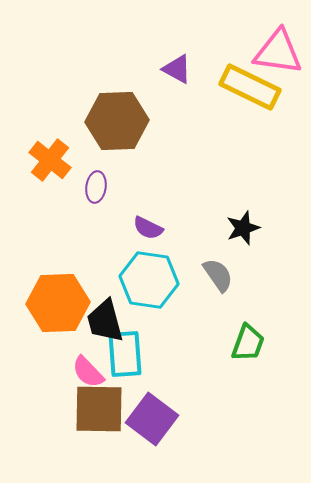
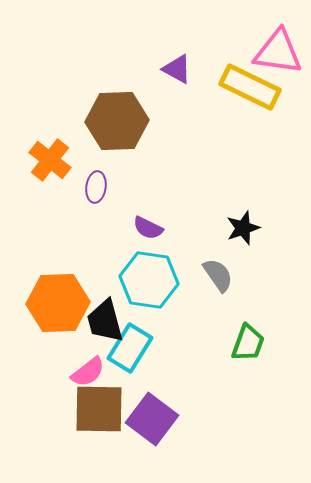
cyan rectangle: moved 5 px right, 6 px up; rotated 36 degrees clockwise
pink semicircle: rotated 84 degrees counterclockwise
